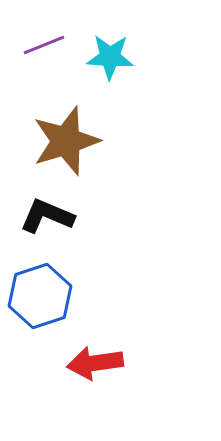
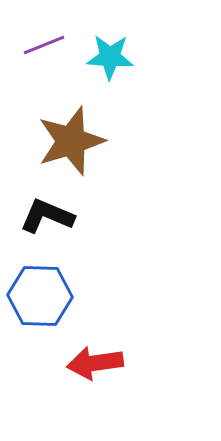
brown star: moved 5 px right
blue hexagon: rotated 20 degrees clockwise
